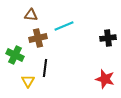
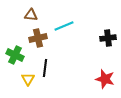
yellow triangle: moved 2 px up
